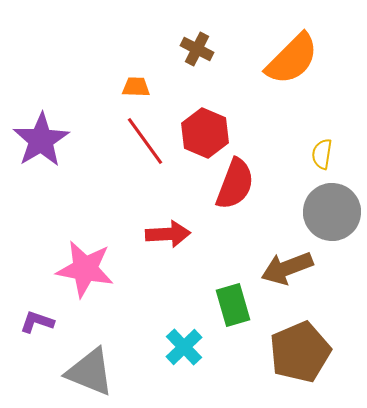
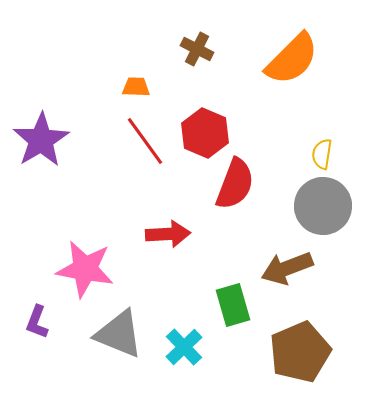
gray circle: moved 9 px left, 6 px up
purple L-shape: rotated 88 degrees counterclockwise
gray triangle: moved 29 px right, 38 px up
